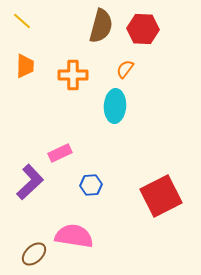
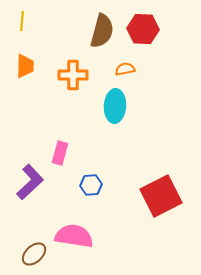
yellow line: rotated 54 degrees clockwise
brown semicircle: moved 1 px right, 5 px down
orange semicircle: rotated 42 degrees clockwise
pink rectangle: rotated 50 degrees counterclockwise
